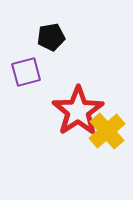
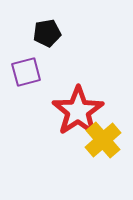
black pentagon: moved 4 px left, 4 px up
yellow cross: moved 4 px left, 9 px down
